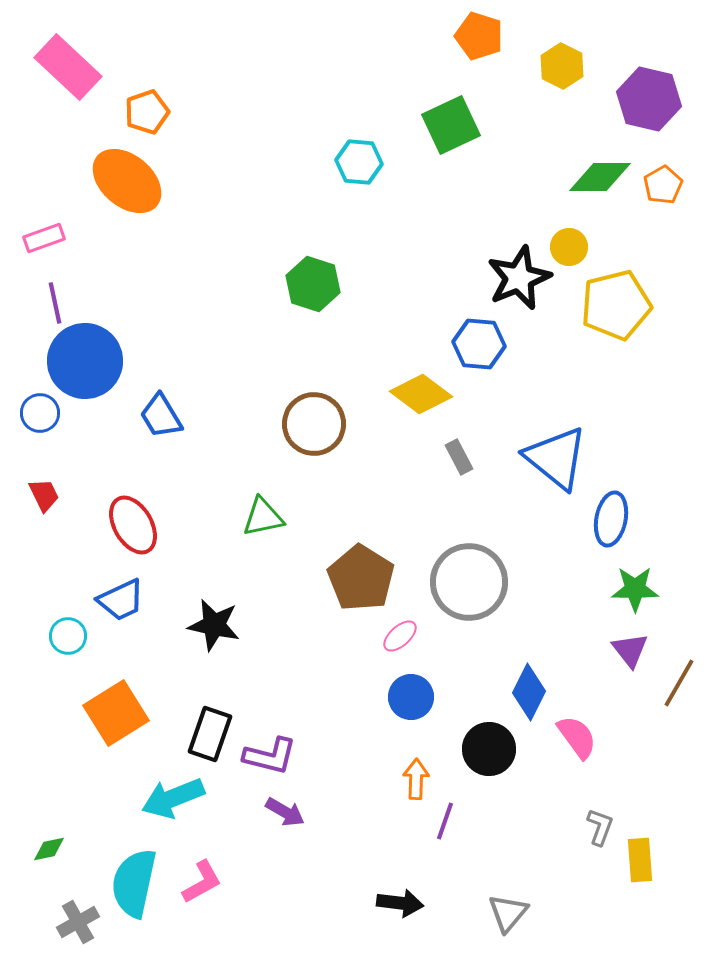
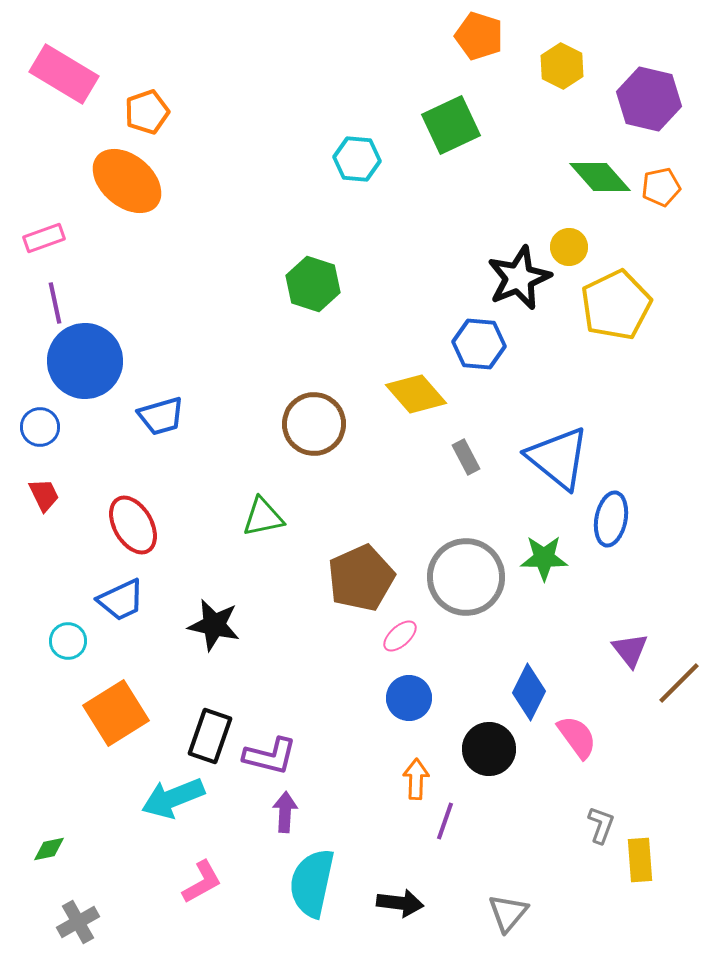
pink rectangle at (68, 67): moved 4 px left, 7 px down; rotated 12 degrees counterclockwise
cyan hexagon at (359, 162): moved 2 px left, 3 px up
green diamond at (600, 177): rotated 48 degrees clockwise
orange pentagon at (663, 185): moved 2 px left, 2 px down; rotated 18 degrees clockwise
yellow pentagon at (616, 305): rotated 12 degrees counterclockwise
yellow diamond at (421, 394): moved 5 px left; rotated 12 degrees clockwise
blue circle at (40, 413): moved 14 px down
blue trapezoid at (161, 416): rotated 75 degrees counterclockwise
gray rectangle at (459, 457): moved 7 px right
blue triangle at (556, 458): moved 2 px right
brown pentagon at (361, 578): rotated 16 degrees clockwise
gray circle at (469, 582): moved 3 px left, 5 px up
green star at (635, 589): moved 91 px left, 31 px up
cyan circle at (68, 636): moved 5 px down
brown line at (679, 683): rotated 15 degrees clockwise
blue circle at (411, 697): moved 2 px left, 1 px down
black rectangle at (210, 734): moved 2 px down
purple arrow at (285, 812): rotated 117 degrees counterclockwise
gray L-shape at (600, 827): moved 1 px right, 2 px up
cyan semicircle at (134, 883): moved 178 px right
